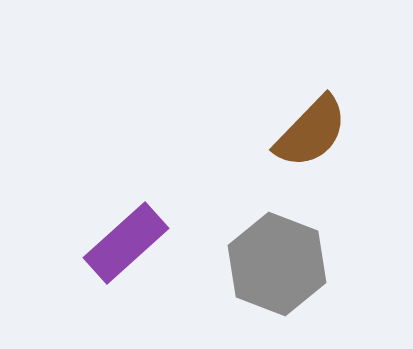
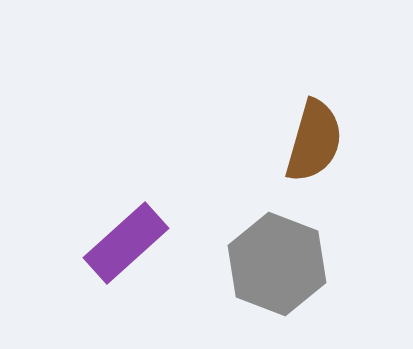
brown semicircle: moved 3 px right, 9 px down; rotated 28 degrees counterclockwise
